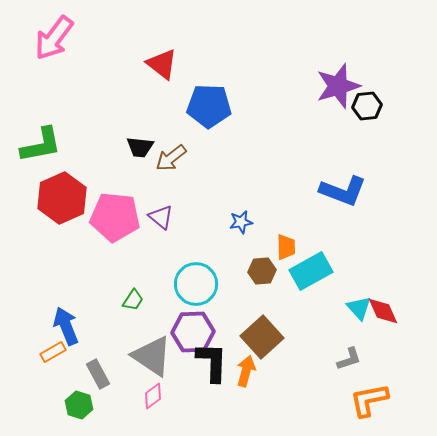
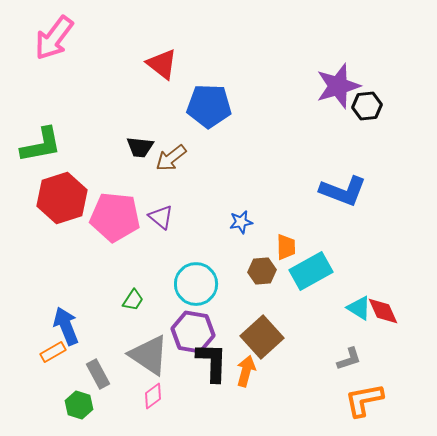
red hexagon: rotated 6 degrees clockwise
cyan triangle: rotated 16 degrees counterclockwise
purple hexagon: rotated 12 degrees clockwise
gray triangle: moved 3 px left, 1 px up
orange L-shape: moved 5 px left
